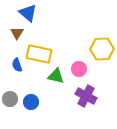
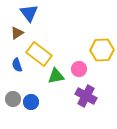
blue triangle: moved 1 px right; rotated 12 degrees clockwise
brown triangle: rotated 24 degrees clockwise
yellow hexagon: moved 1 px down
yellow rectangle: rotated 25 degrees clockwise
green triangle: rotated 24 degrees counterclockwise
gray circle: moved 3 px right
